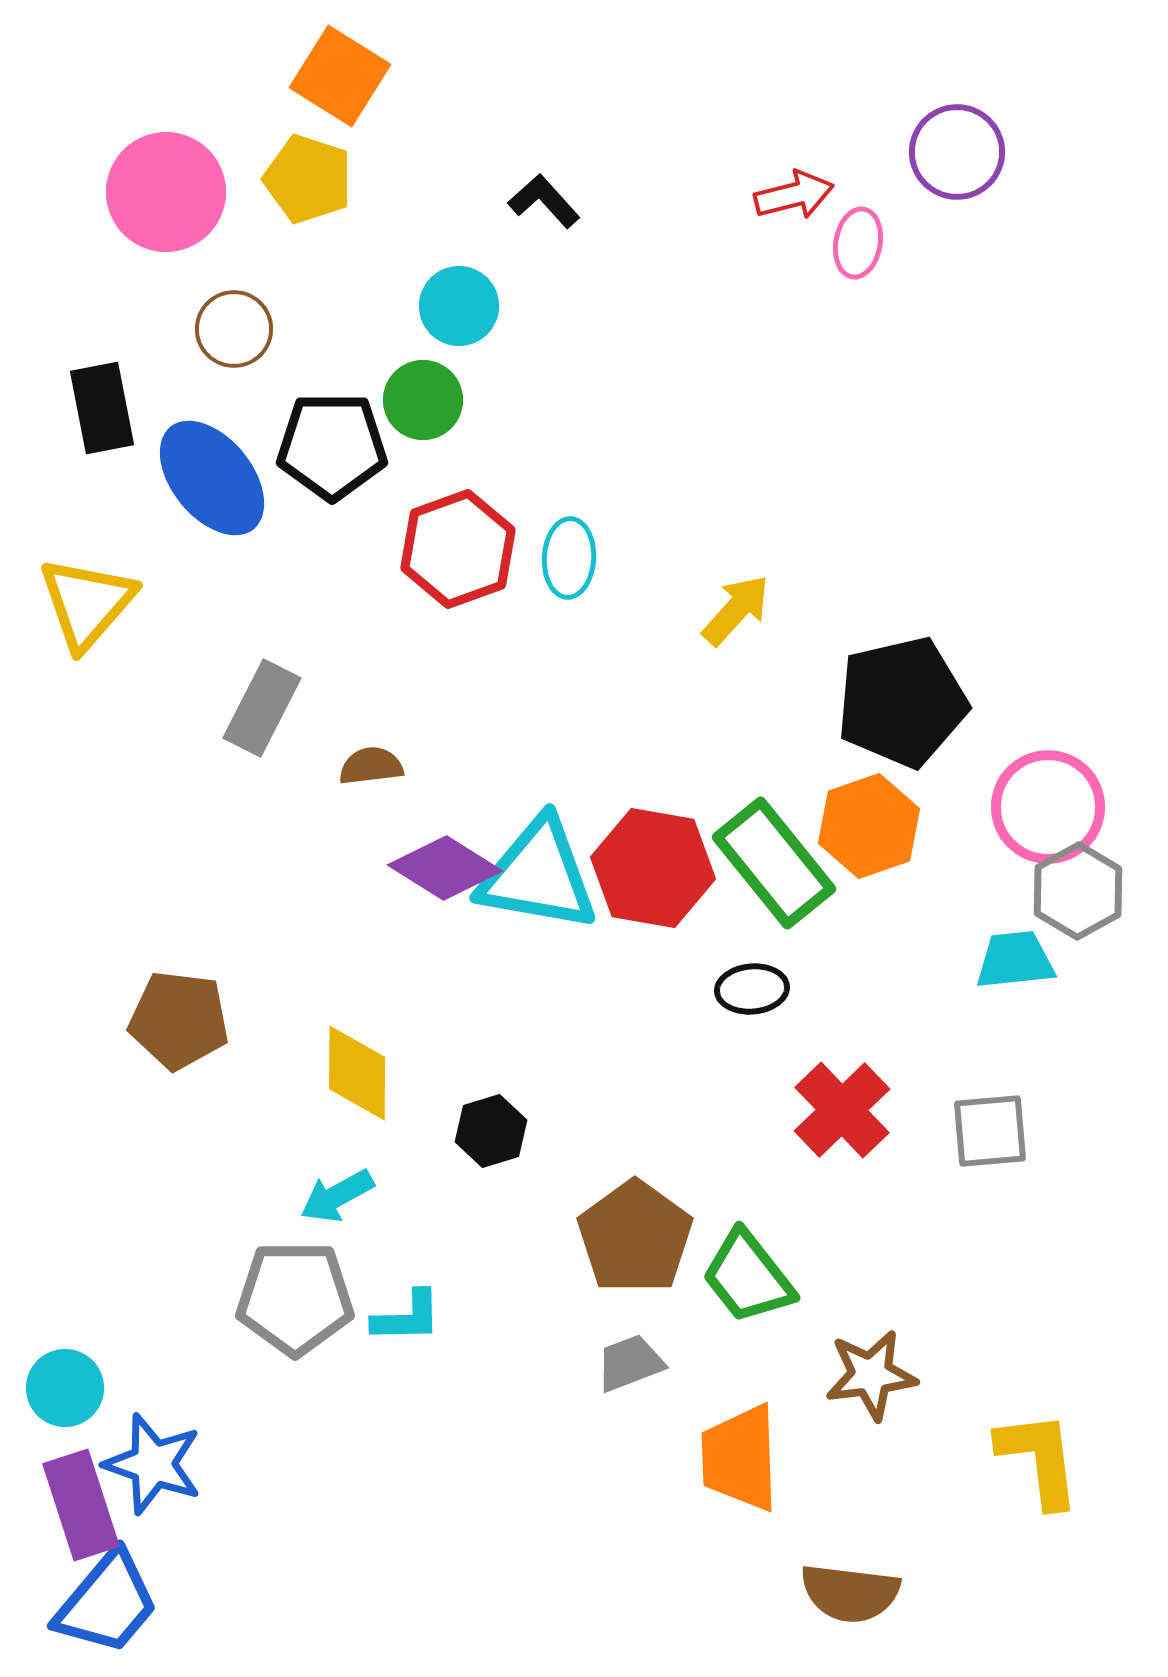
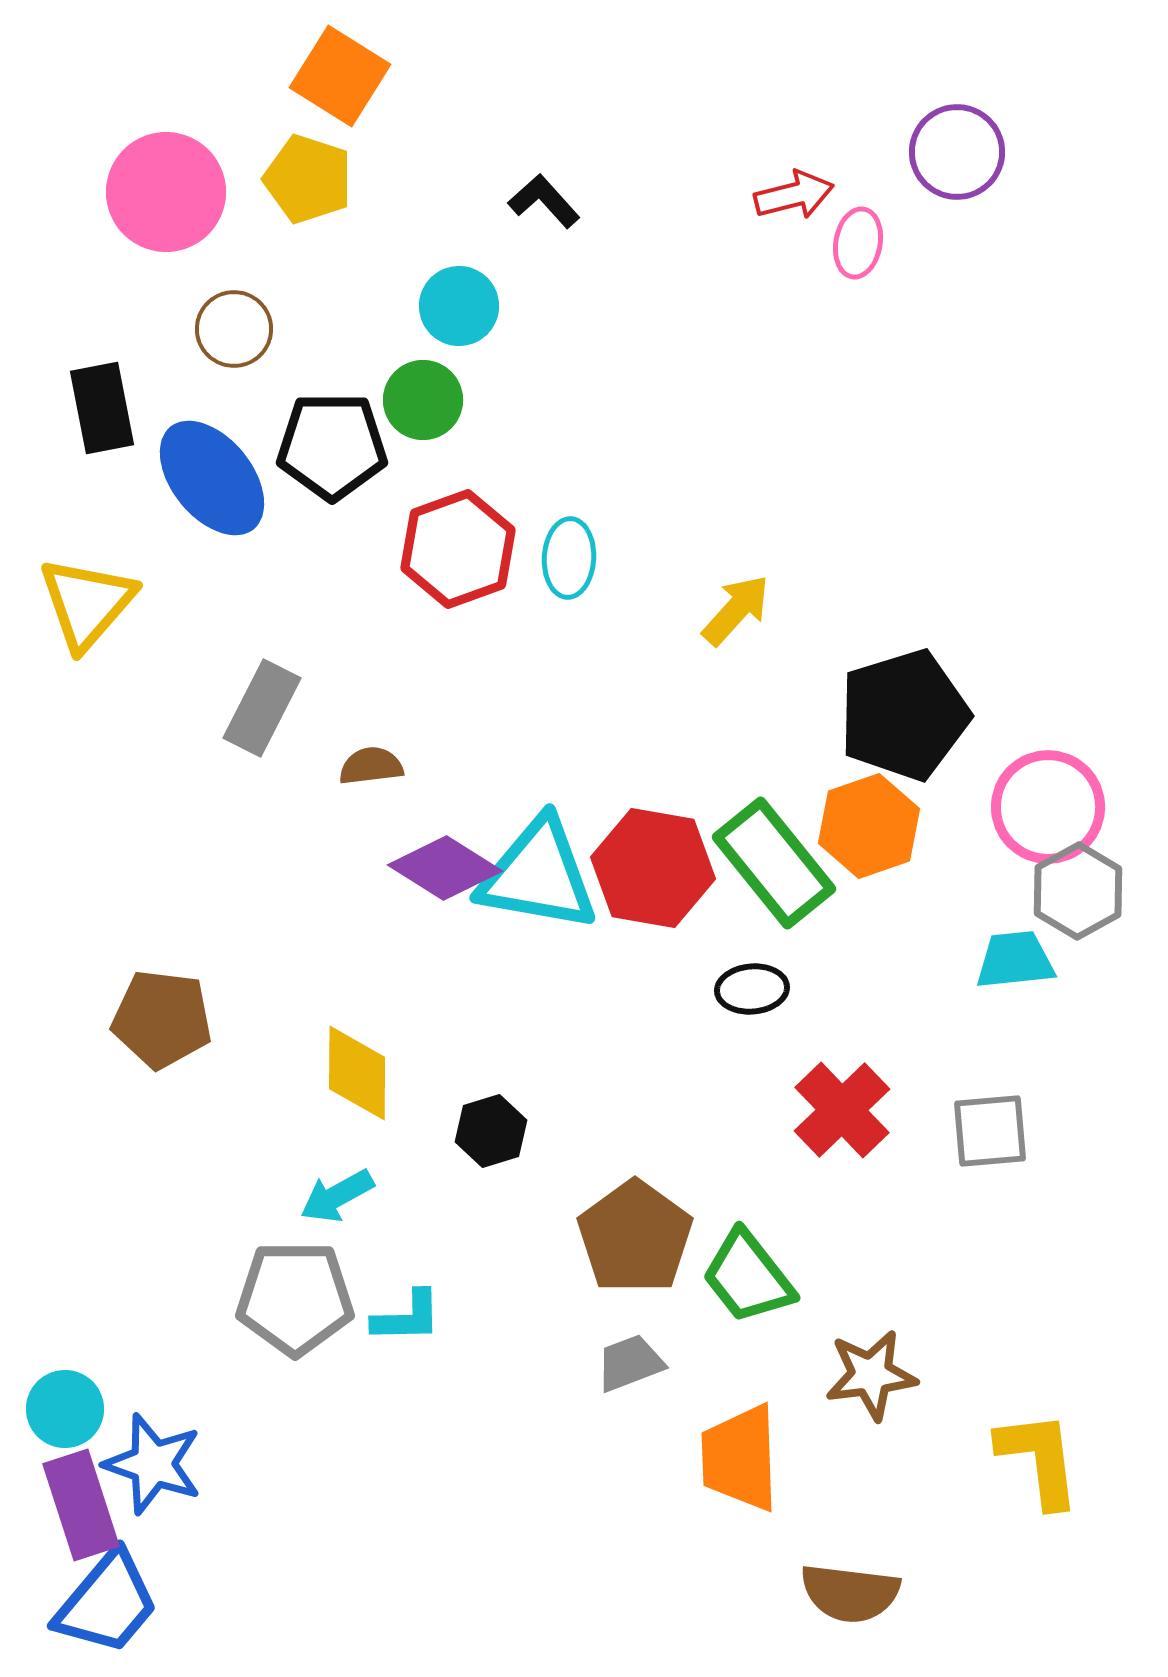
black pentagon at (902, 702): moved 2 px right, 13 px down; rotated 4 degrees counterclockwise
brown pentagon at (179, 1020): moved 17 px left, 1 px up
cyan circle at (65, 1388): moved 21 px down
